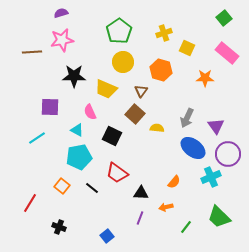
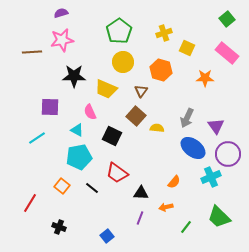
green square: moved 3 px right, 1 px down
brown square: moved 1 px right, 2 px down
